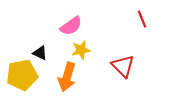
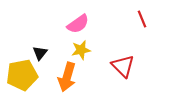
pink semicircle: moved 7 px right, 2 px up
black triangle: rotated 42 degrees clockwise
